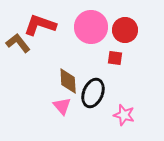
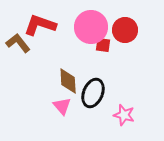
red square: moved 12 px left, 13 px up
